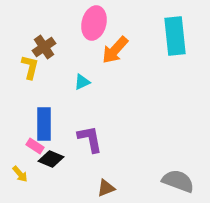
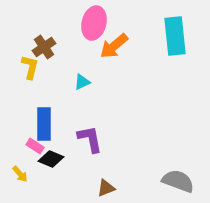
orange arrow: moved 1 px left, 4 px up; rotated 8 degrees clockwise
